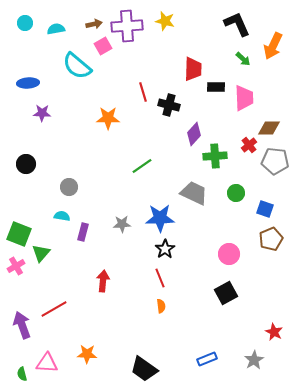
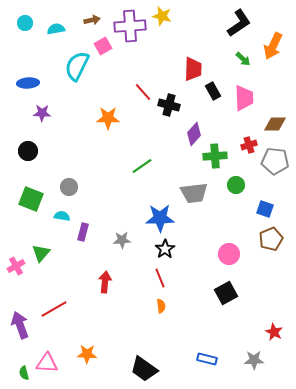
yellow star at (165, 21): moved 3 px left, 5 px up
brown arrow at (94, 24): moved 2 px left, 4 px up
black L-shape at (237, 24): moved 2 px right, 1 px up; rotated 80 degrees clockwise
purple cross at (127, 26): moved 3 px right
cyan semicircle at (77, 66): rotated 76 degrees clockwise
black rectangle at (216, 87): moved 3 px left, 4 px down; rotated 60 degrees clockwise
red line at (143, 92): rotated 24 degrees counterclockwise
brown diamond at (269, 128): moved 6 px right, 4 px up
red cross at (249, 145): rotated 21 degrees clockwise
black circle at (26, 164): moved 2 px right, 13 px up
gray trapezoid at (194, 193): rotated 148 degrees clockwise
green circle at (236, 193): moved 8 px up
gray star at (122, 224): moved 16 px down
green square at (19, 234): moved 12 px right, 35 px up
red arrow at (103, 281): moved 2 px right, 1 px down
purple arrow at (22, 325): moved 2 px left
blue rectangle at (207, 359): rotated 36 degrees clockwise
gray star at (254, 360): rotated 30 degrees clockwise
green semicircle at (22, 374): moved 2 px right, 1 px up
